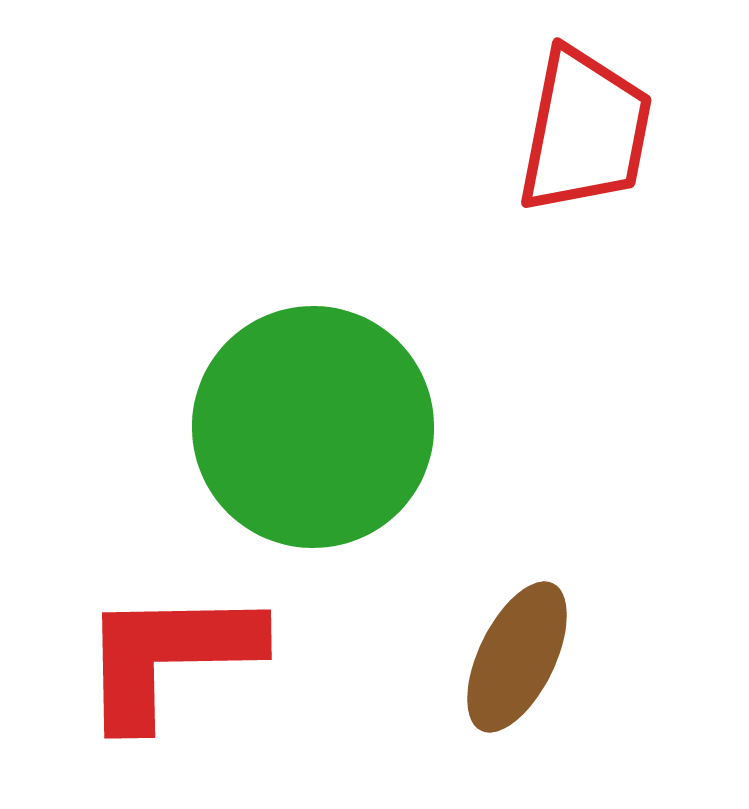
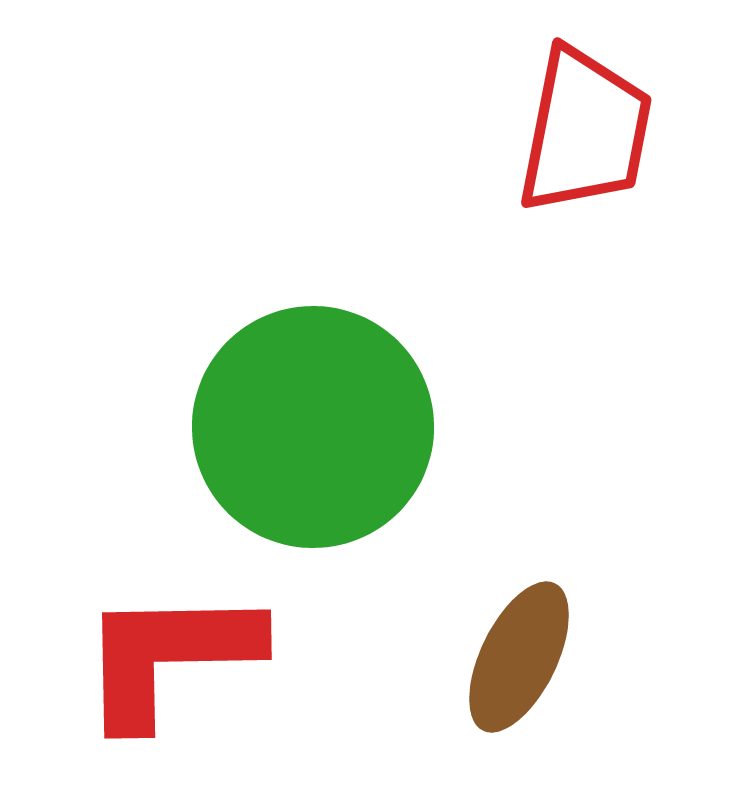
brown ellipse: moved 2 px right
